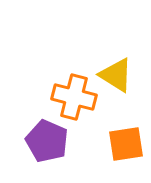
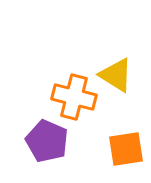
orange square: moved 5 px down
